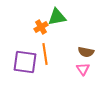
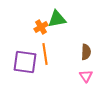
green triangle: moved 2 px down
brown semicircle: rotated 98 degrees counterclockwise
pink triangle: moved 3 px right, 7 px down
